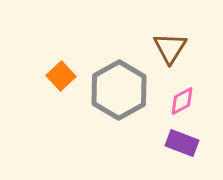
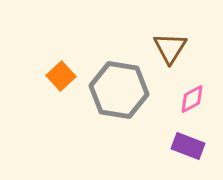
gray hexagon: rotated 22 degrees counterclockwise
pink diamond: moved 10 px right, 2 px up
purple rectangle: moved 6 px right, 3 px down
